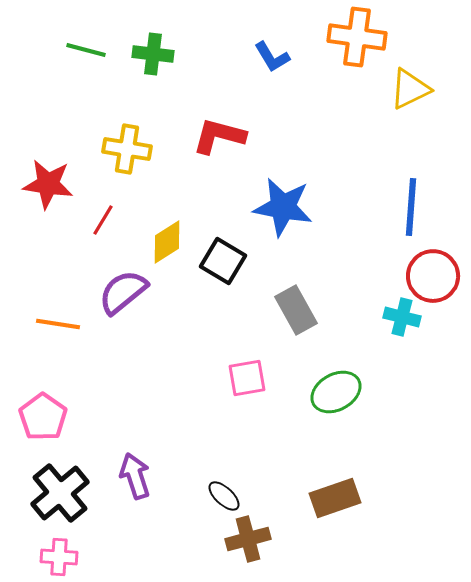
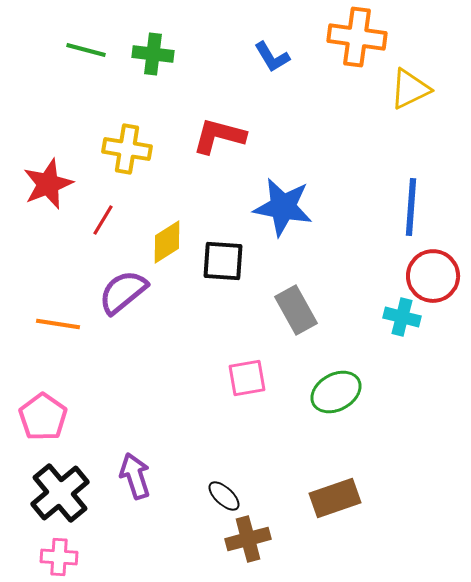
red star: rotated 30 degrees counterclockwise
black square: rotated 27 degrees counterclockwise
